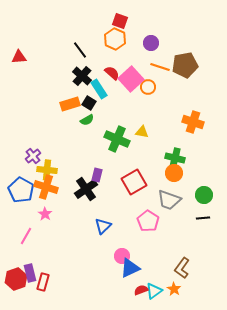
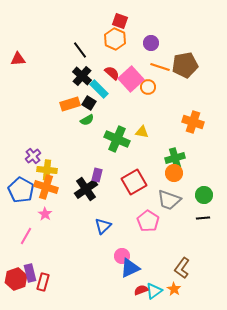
red triangle at (19, 57): moved 1 px left, 2 px down
cyan rectangle at (99, 89): rotated 12 degrees counterclockwise
green cross at (175, 158): rotated 30 degrees counterclockwise
